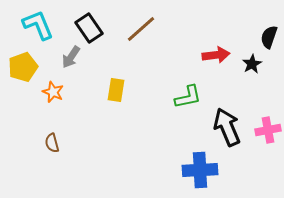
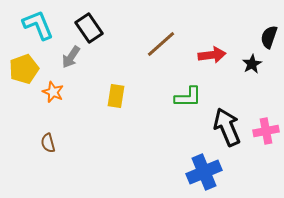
brown line: moved 20 px right, 15 px down
red arrow: moved 4 px left
yellow pentagon: moved 1 px right, 2 px down
yellow rectangle: moved 6 px down
green L-shape: rotated 12 degrees clockwise
pink cross: moved 2 px left, 1 px down
brown semicircle: moved 4 px left
blue cross: moved 4 px right, 2 px down; rotated 20 degrees counterclockwise
